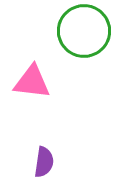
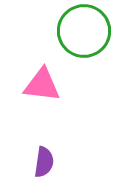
pink triangle: moved 10 px right, 3 px down
